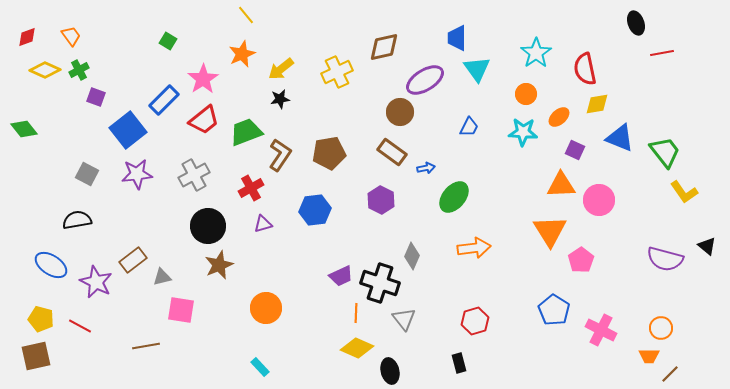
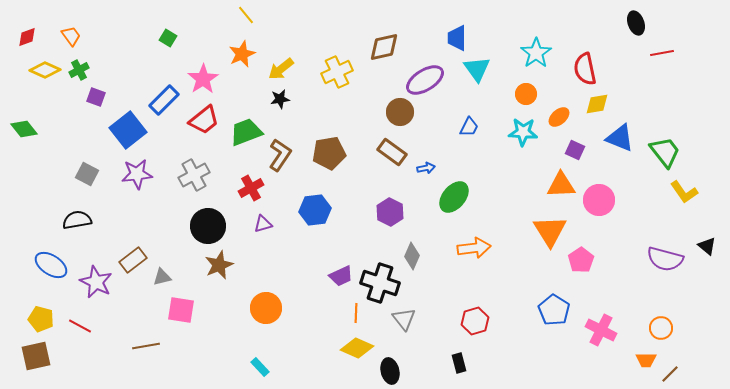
green square at (168, 41): moved 3 px up
purple hexagon at (381, 200): moved 9 px right, 12 px down
orange trapezoid at (649, 356): moved 3 px left, 4 px down
